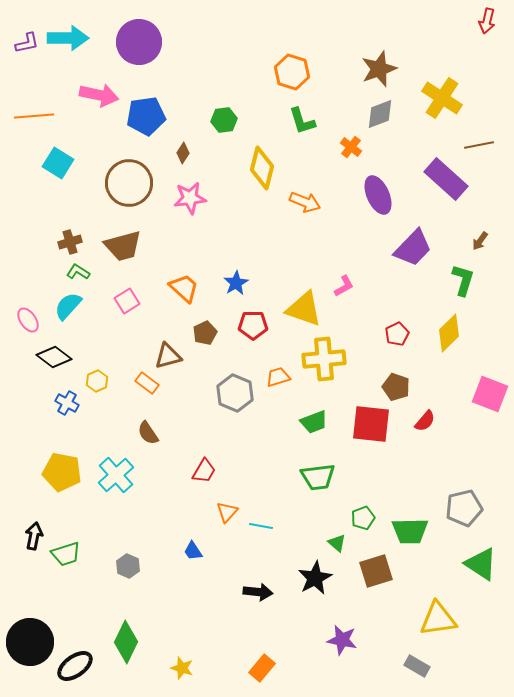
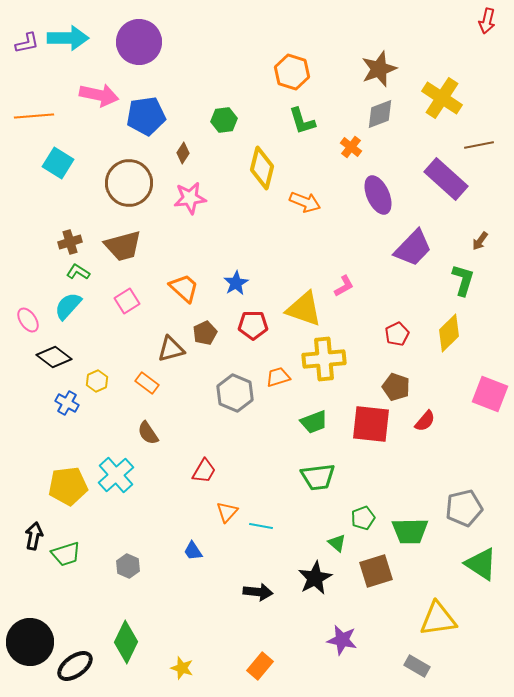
brown triangle at (168, 356): moved 3 px right, 7 px up
yellow pentagon at (62, 472): moved 6 px right, 14 px down; rotated 18 degrees counterclockwise
orange rectangle at (262, 668): moved 2 px left, 2 px up
